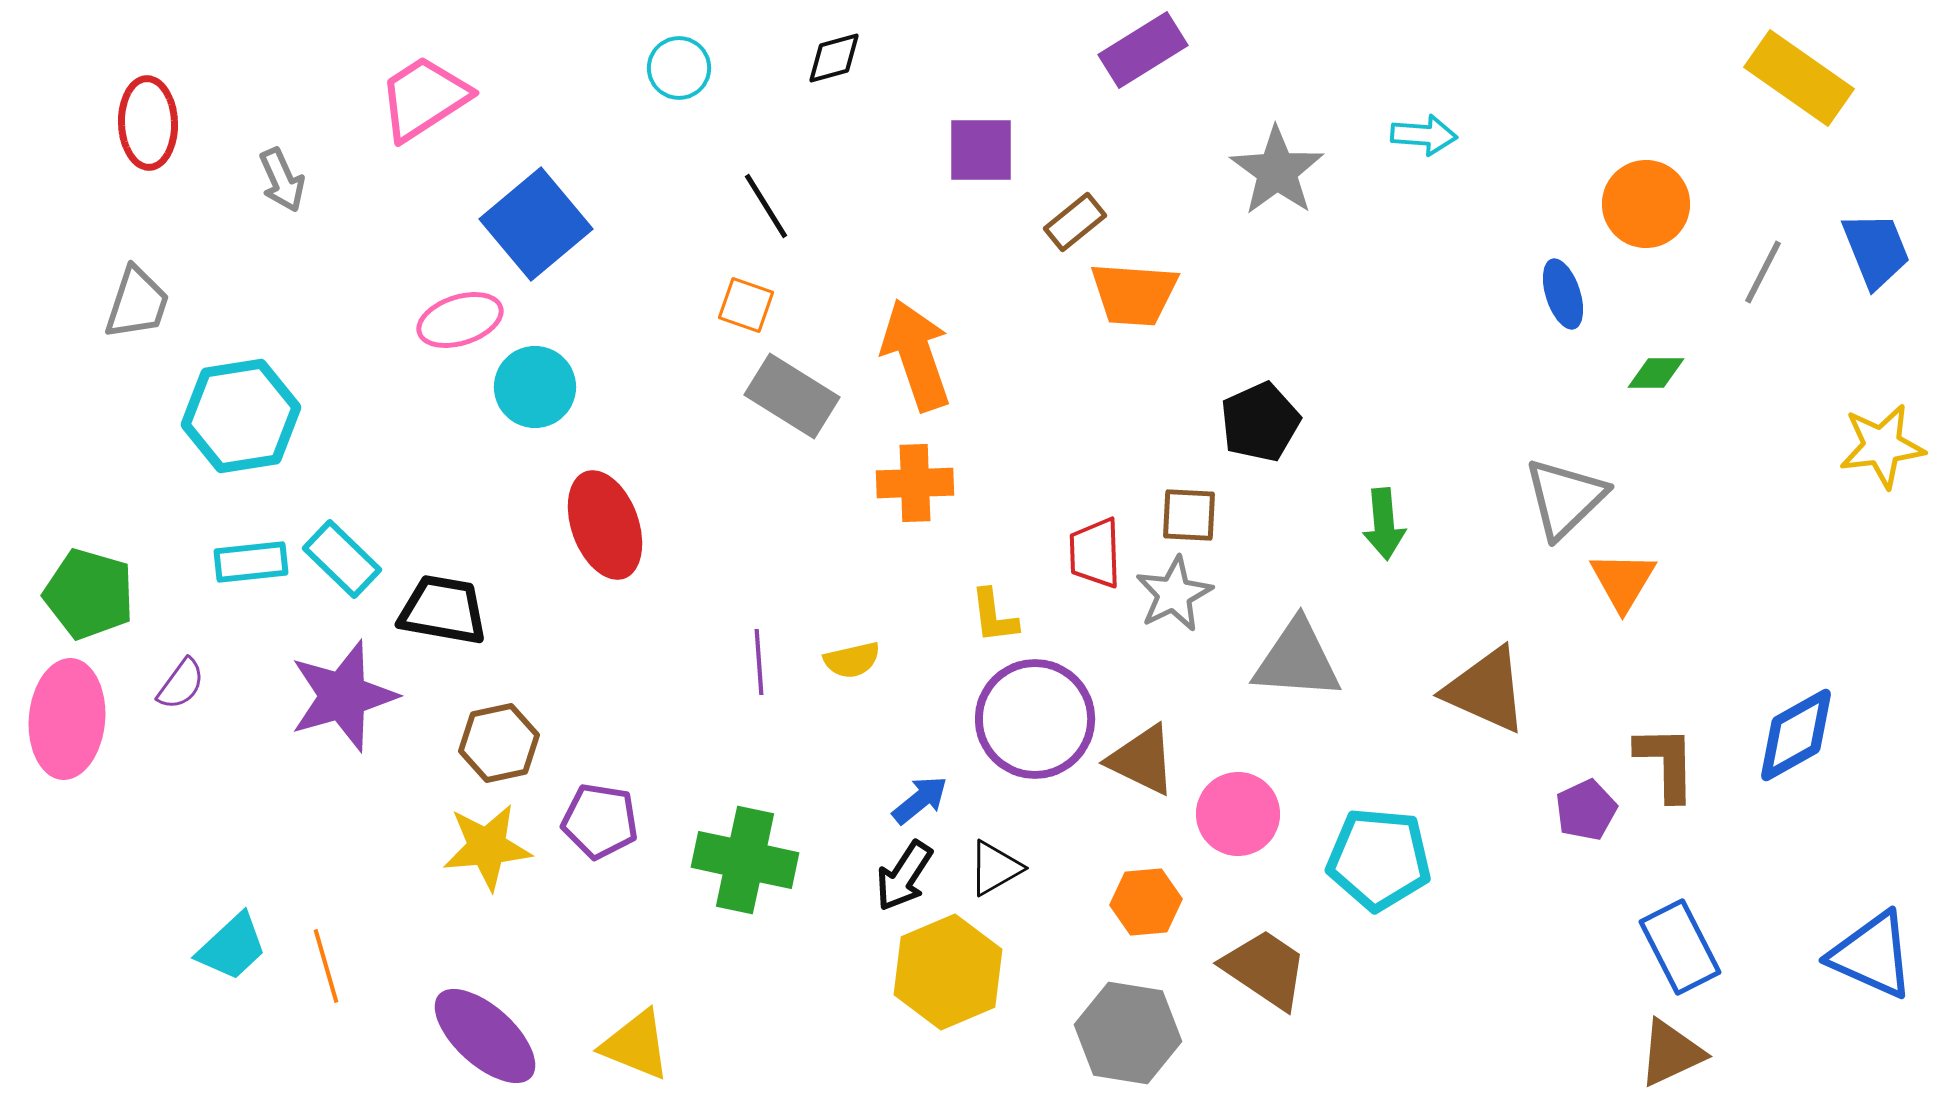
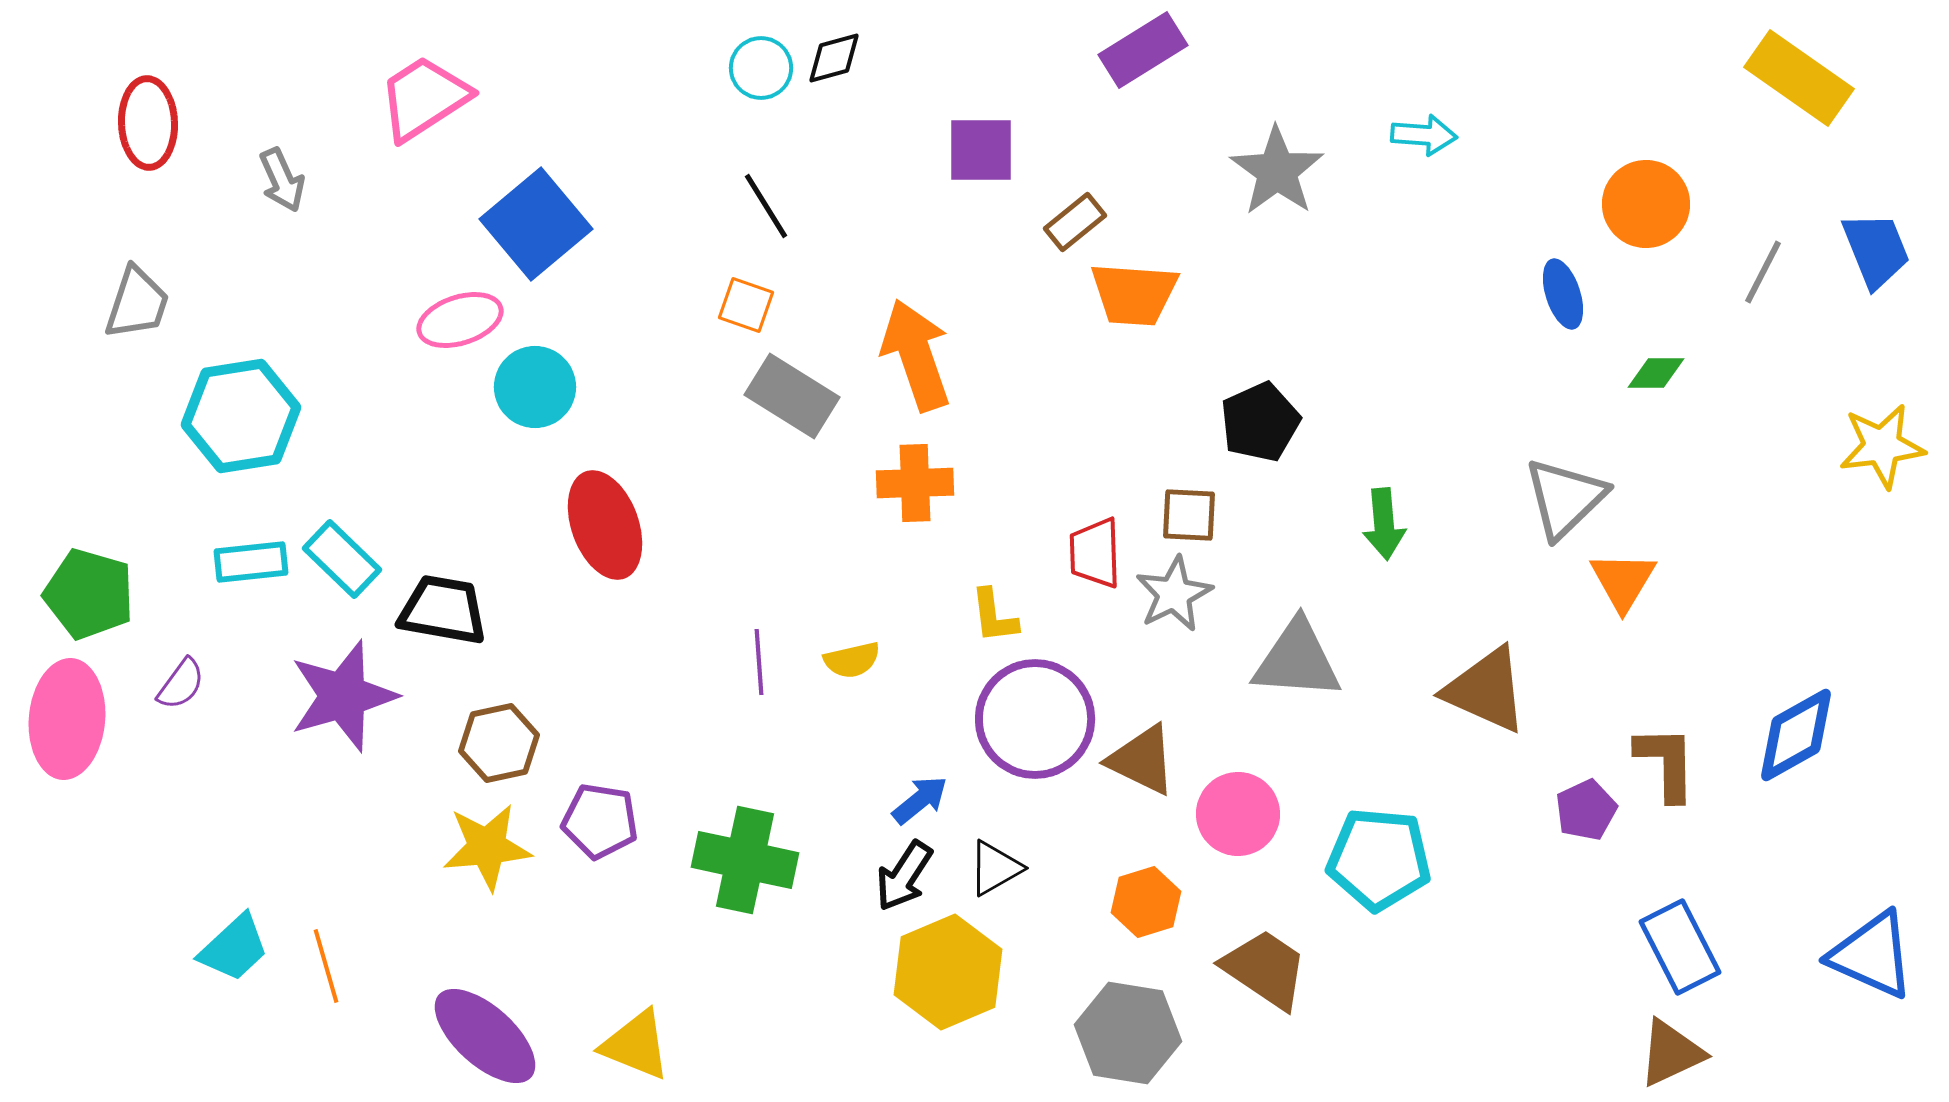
cyan circle at (679, 68): moved 82 px right
orange hexagon at (1146, 902): rotated 12 degrees counterclockwise
cyan trapezoid at (232, 947): moved 2 px right, 1 px down
